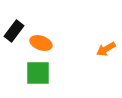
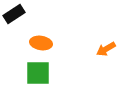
black rectangle: moved 17 px up; rotated 20 degrees clockwise
orange ellipse: rotated 10 degrees counterclockwise
